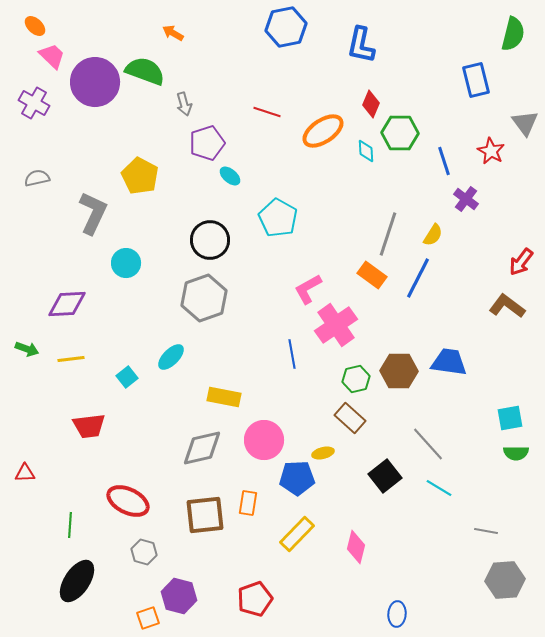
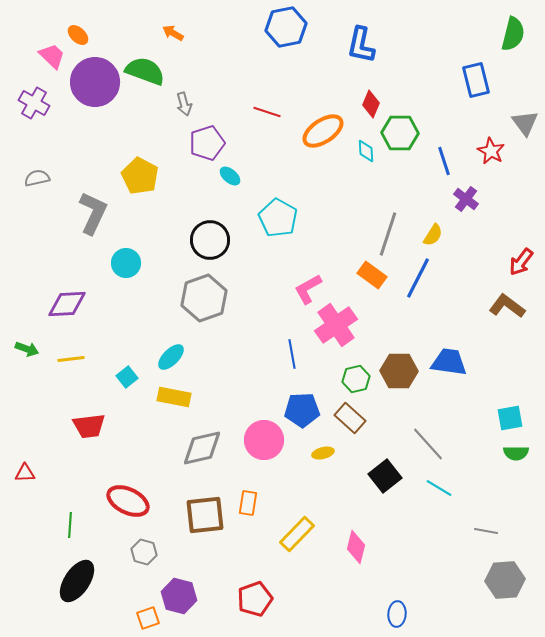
orange ellipse at (35, 26): moved 43 px right, 9 px down
yellow rectangle at (224, 397): moved 50 px left
blue pentagon at (297, 478): moved 5 px right, 68 px up
